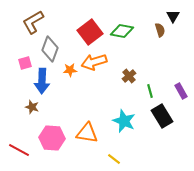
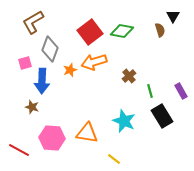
orange star: rotated 16 degrees counterclockwise
